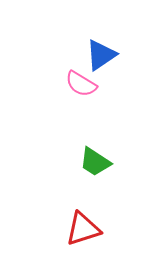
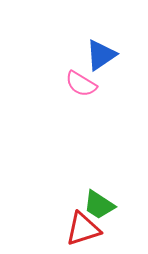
green trapezoid: moved 4 px right, 43 px down
